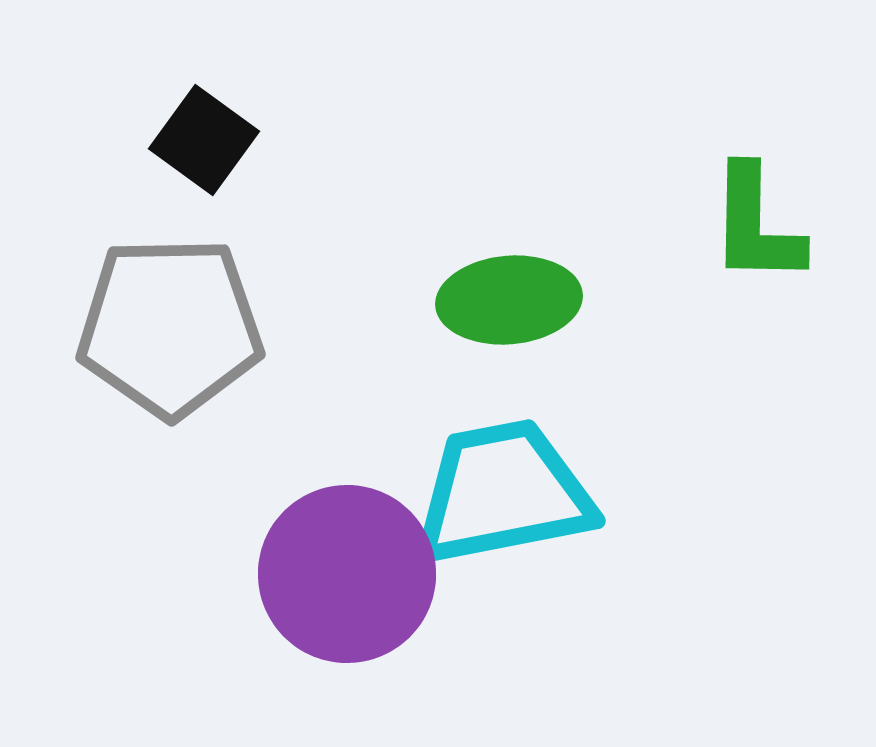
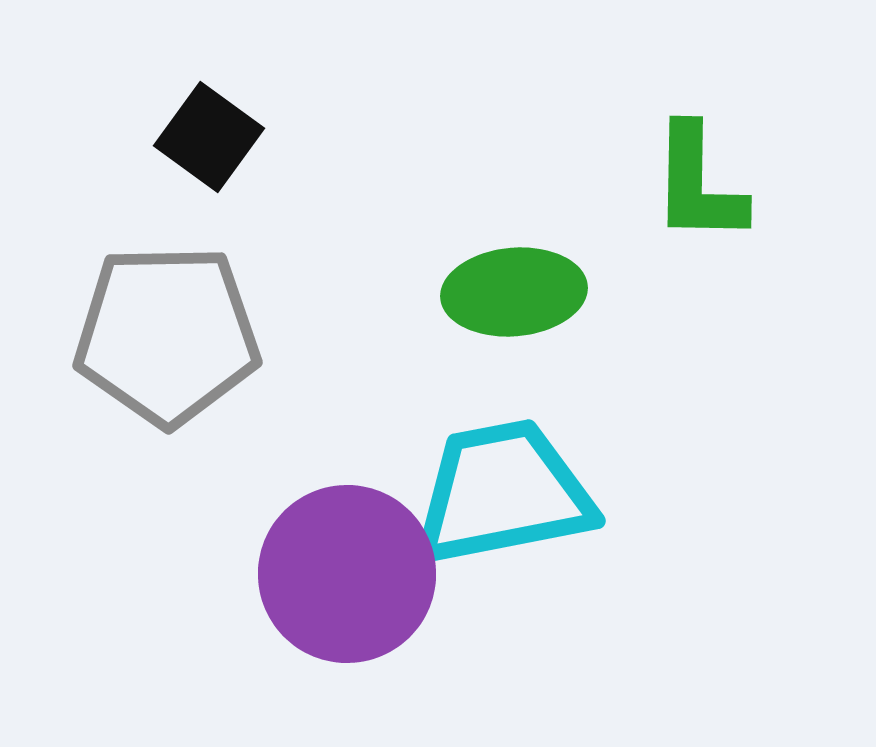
black square: moved 5 px right, 3 px up
green L-shape: moved 58 px left, 41 px up
green ellipse: moved 5 px right, 8 px up
gray pentagon: moved 3 px left, 8 px down
